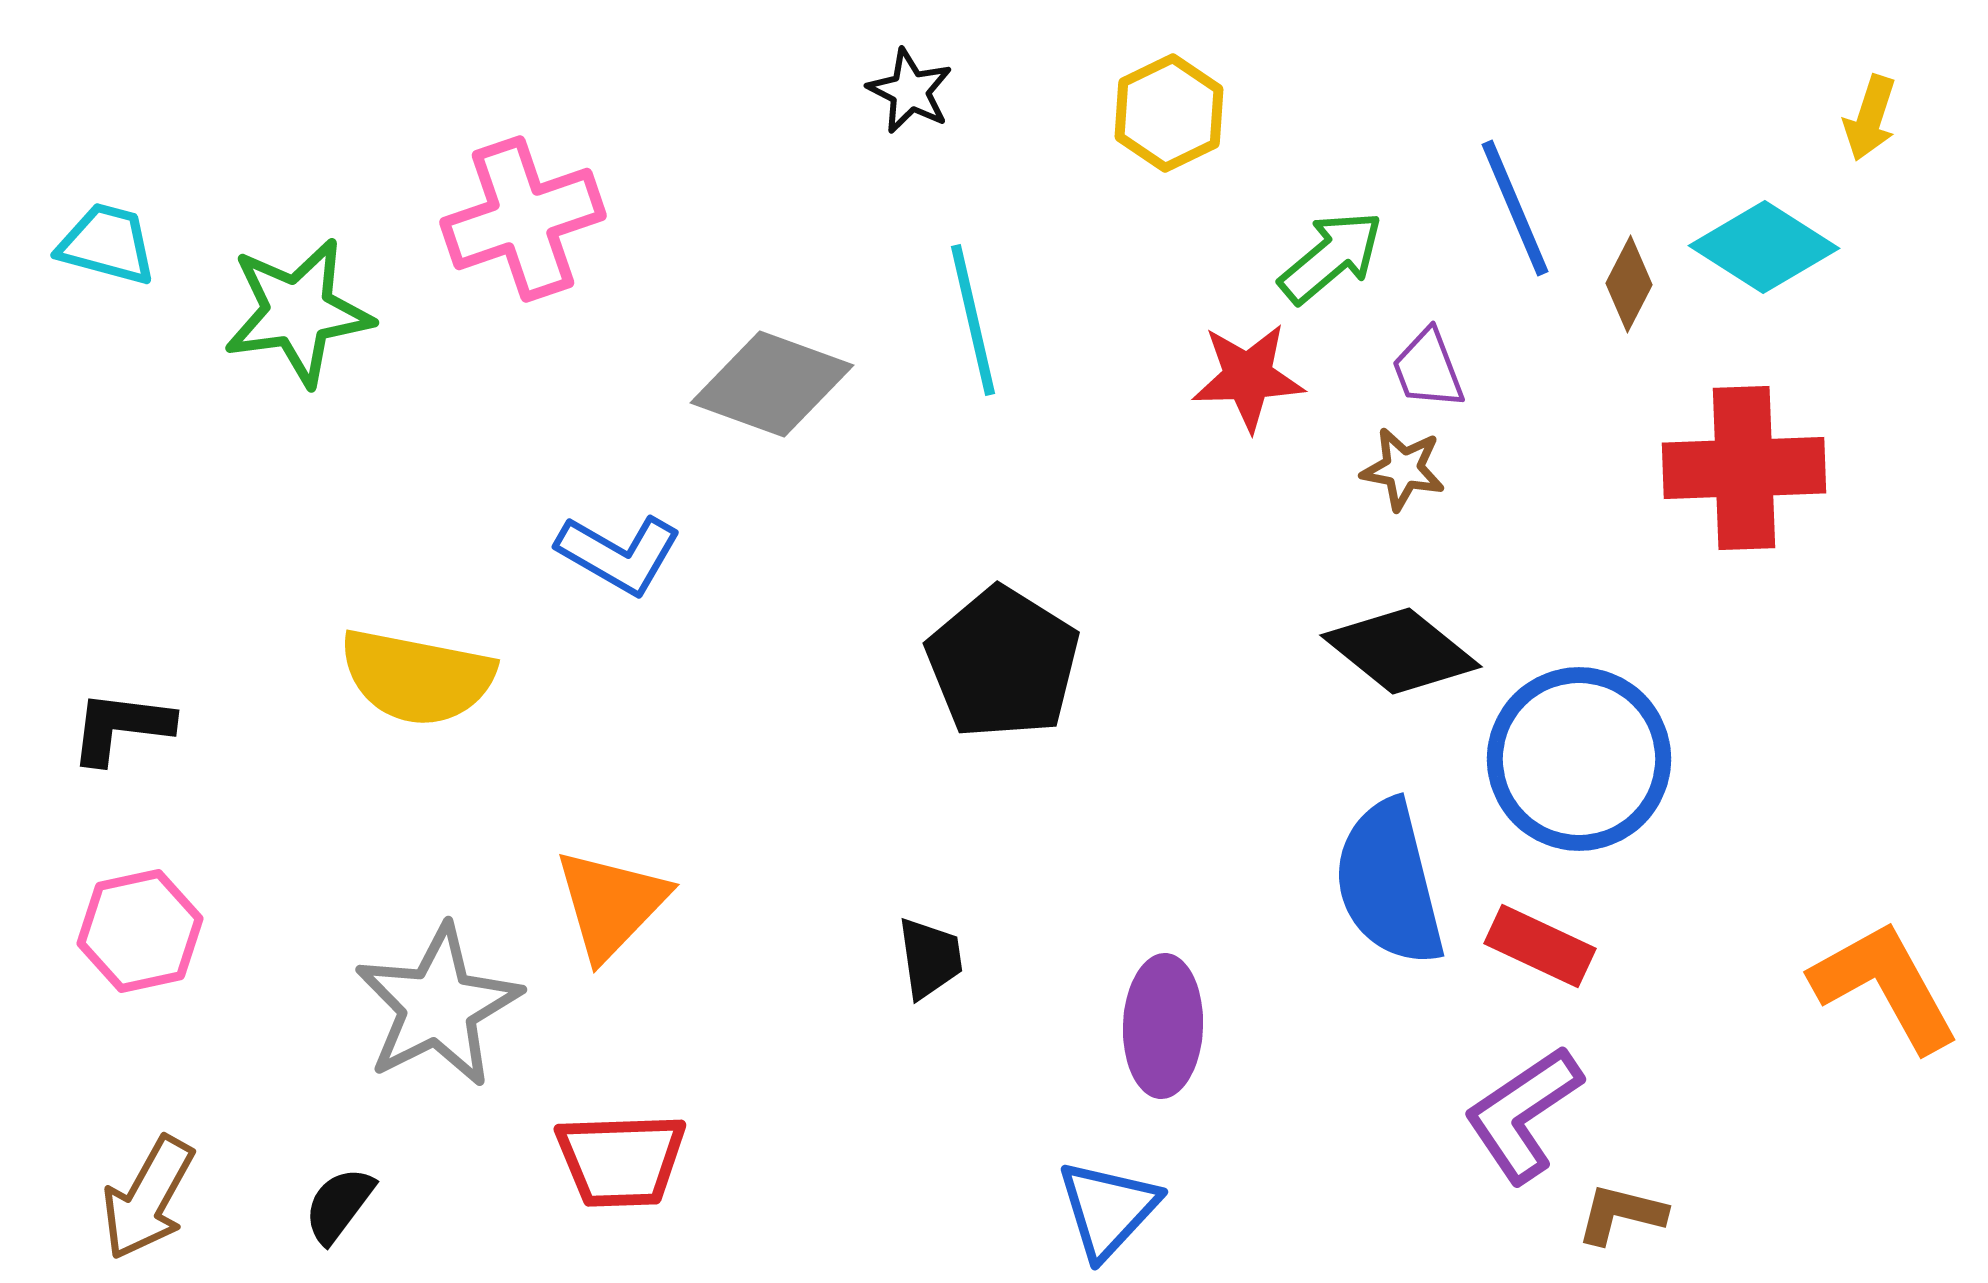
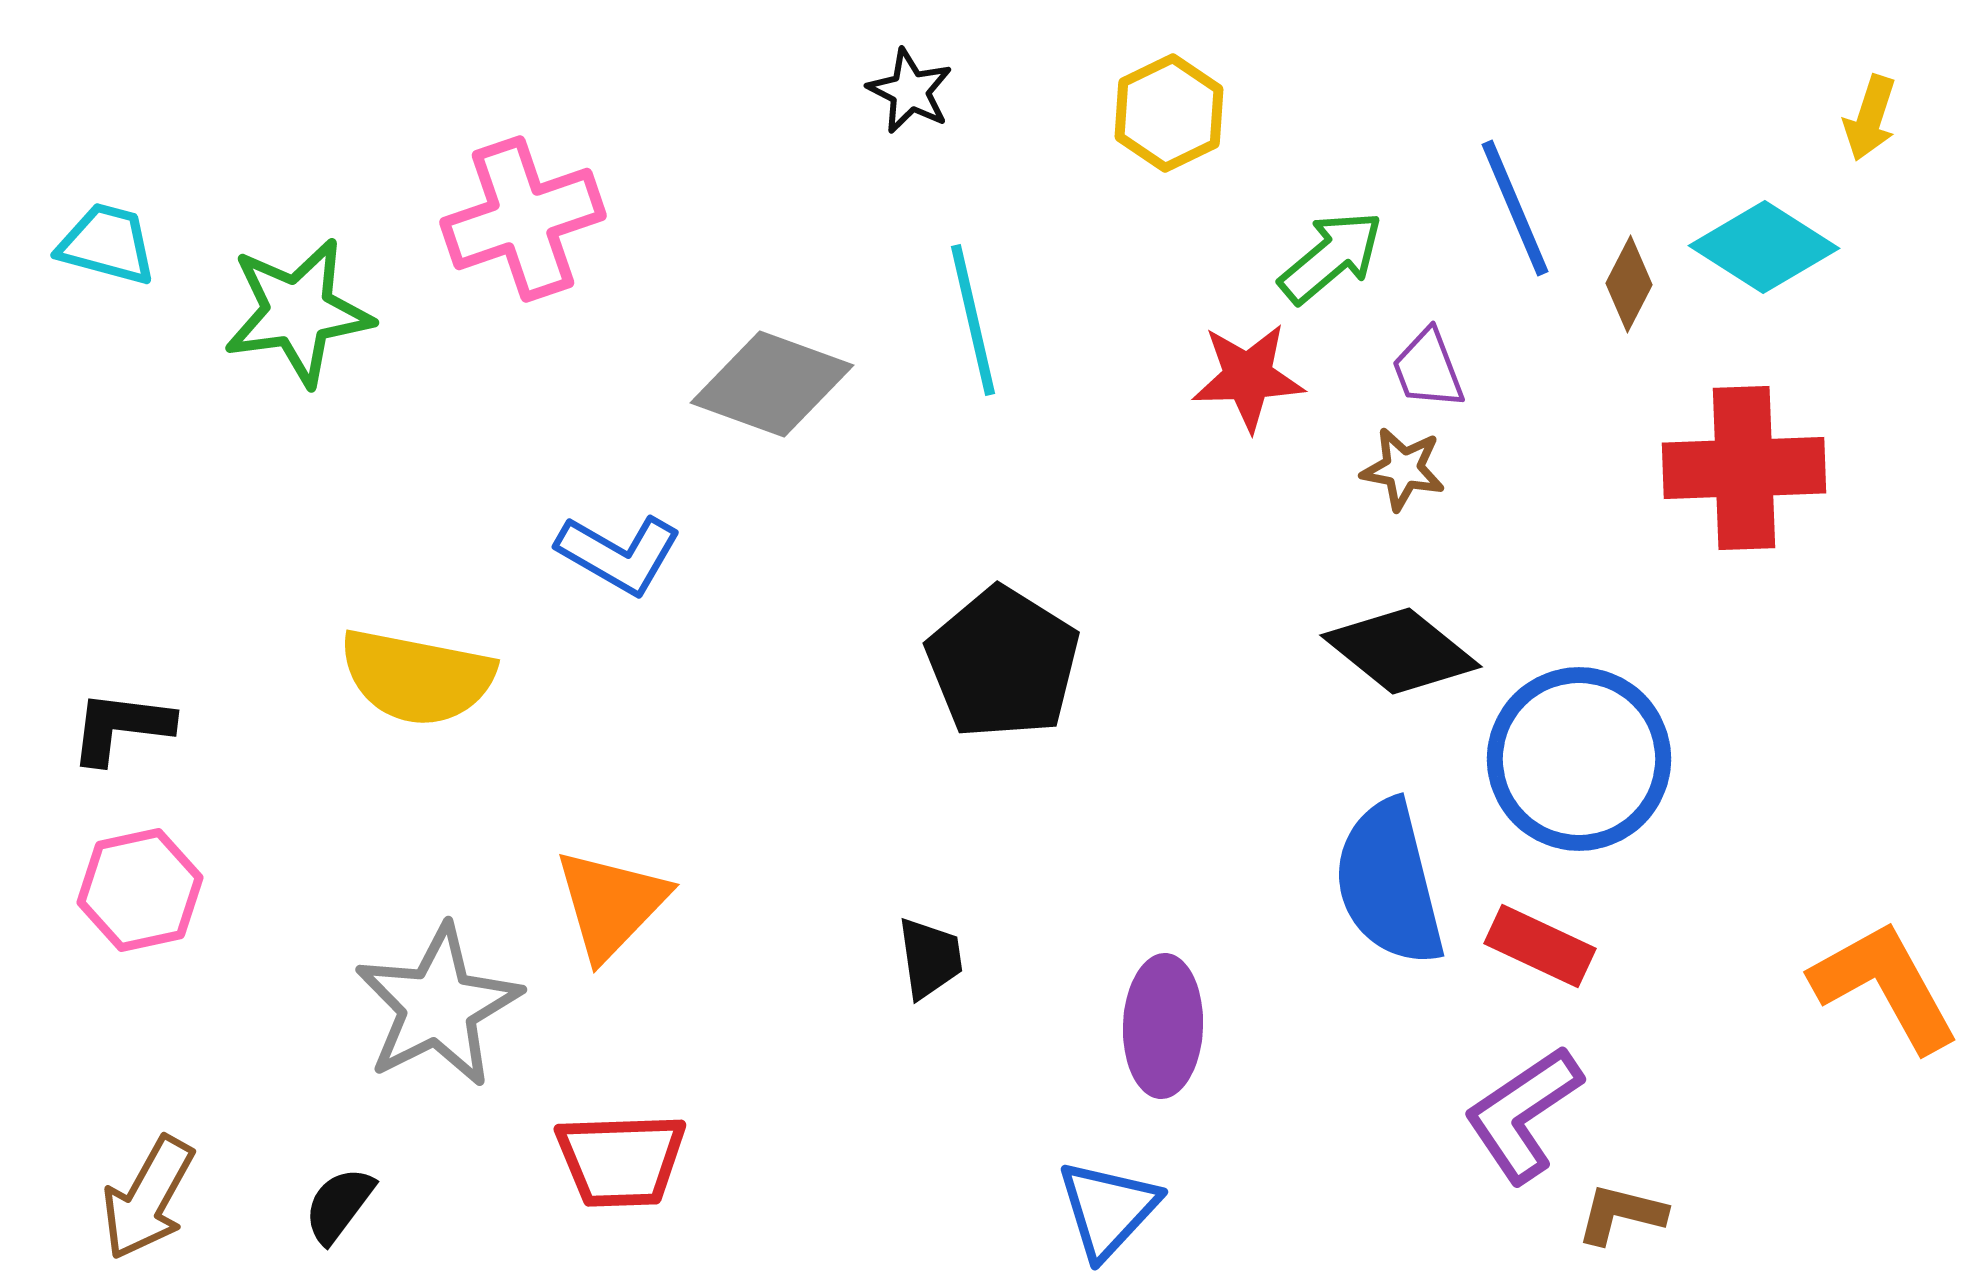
pink hexagon: moved 41 px up
